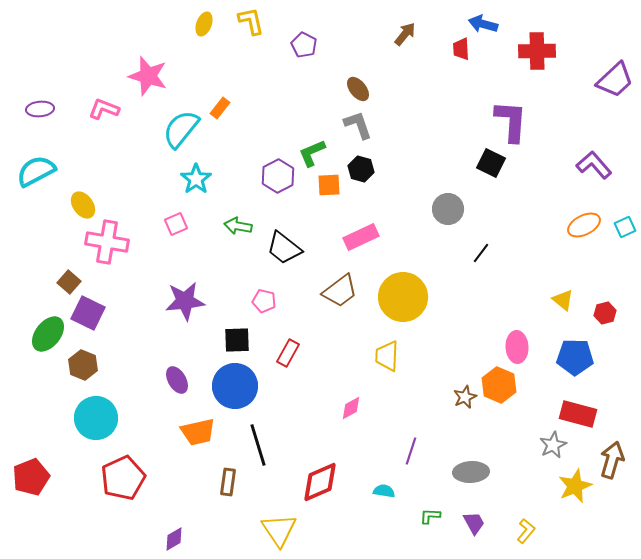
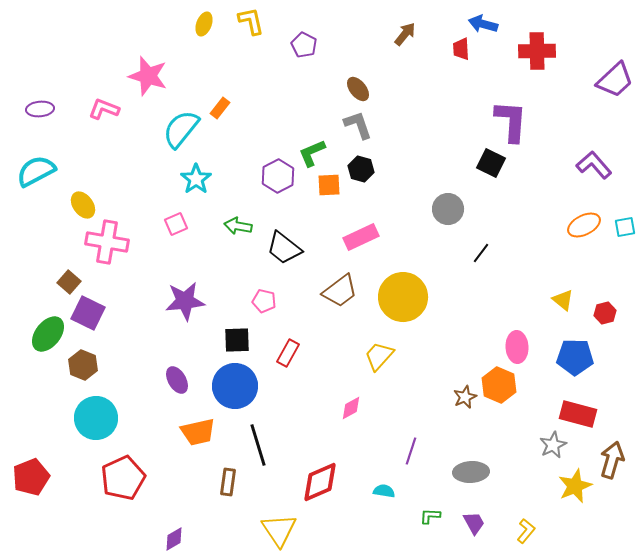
cyan square at (625, 227): rotated 15 degrees clockwise
yellow trapezoid at (387, 356): moved 8 px left; rotated 40 degrees clockwise
